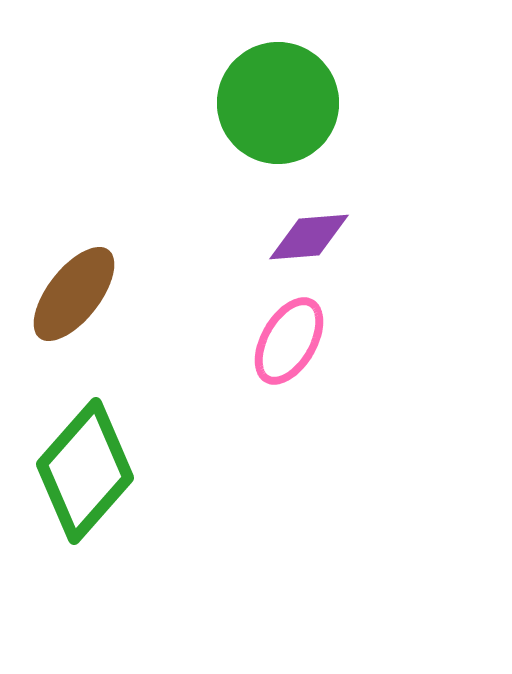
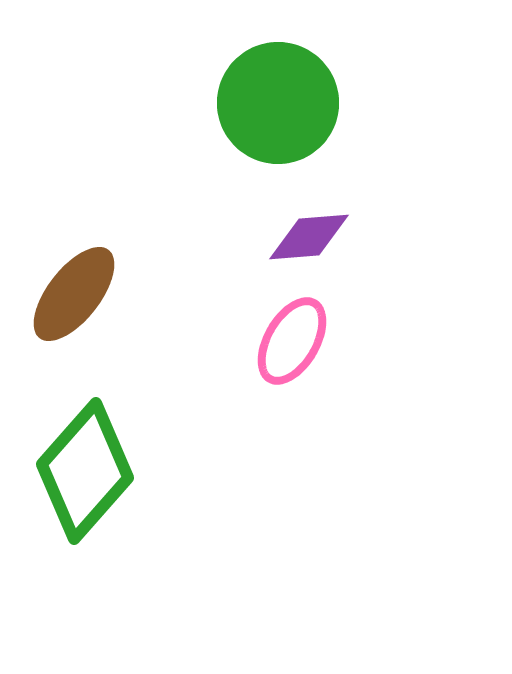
pink ellipse: moved 3 px right
